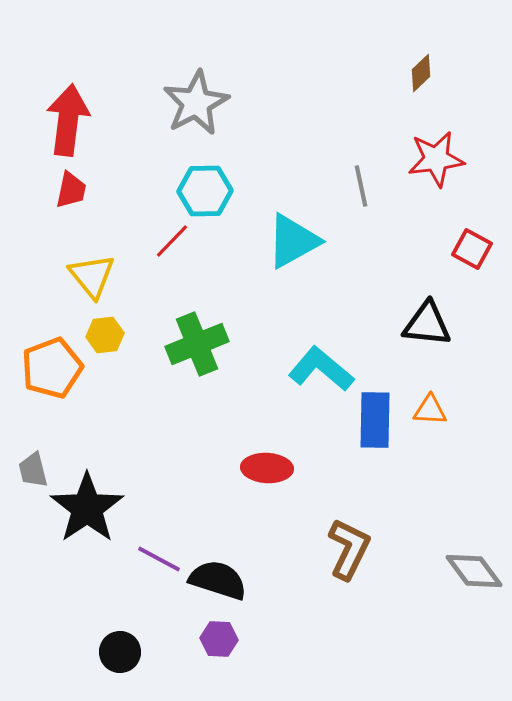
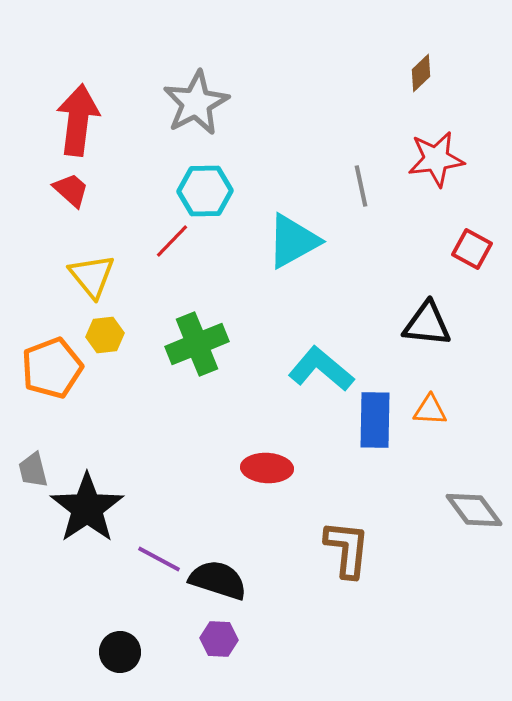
red arrow: moved 10 px right
red trapezoid: rotated 60 degrees counterclockwise
brown L-shape: moved 2 px left; rotated 20 degrees counterclockwise
gray diamond: moved 61 px up
